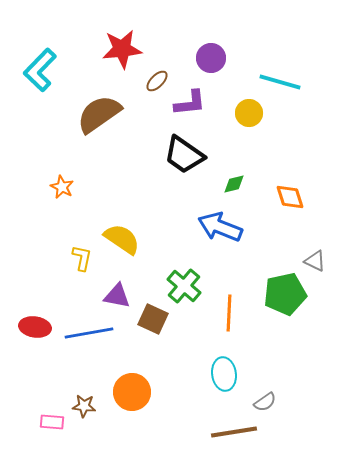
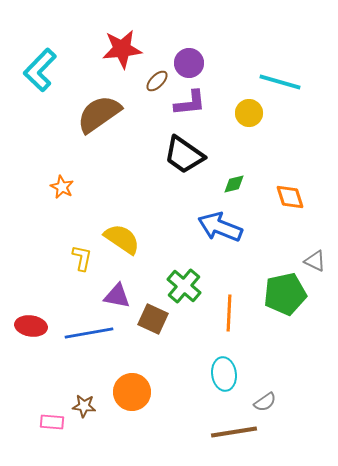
purple circle: moved 22 px left, 5 px down
red ellipse: moved 4 px left, 1 px up
